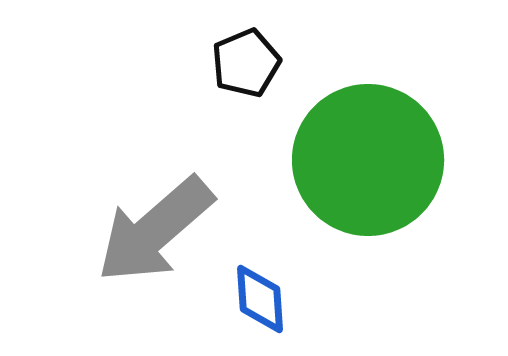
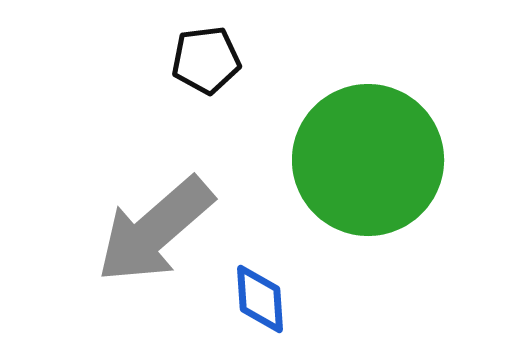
black pentagon: moved 40 px left, 3 px up; rotated 16 degrees clockwise
